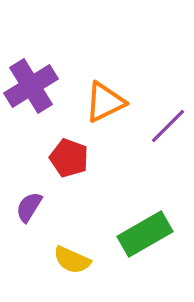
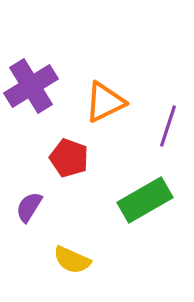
purple line: rotated 27 degrees counterclockwise
green rectangle: moved 34 px up
